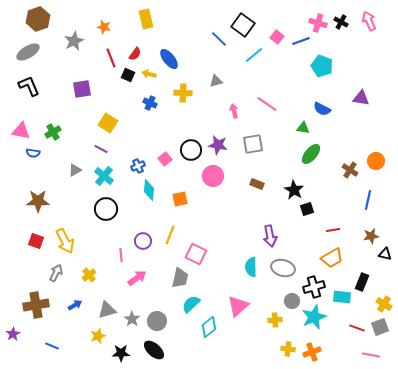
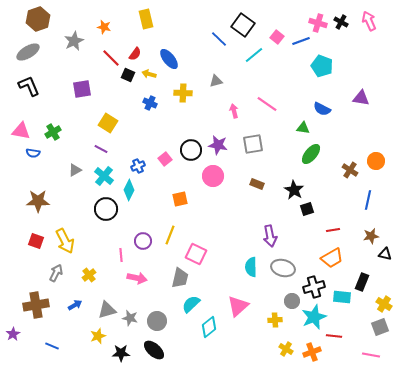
red line at (111, 58): rotated 24 degrees counterclockwise
cyan diamond at (149, 190): moved 20 px left; rotated 20 degrees clockwise
pink arrow at (137, 278): rotated 48 degrees clockwise
gray star at (132, 319): moved 2 px left, 1 px up; rotated 21 degrees counterclockwise
red line at (357, 328): moved 23 px left, 8 px down; rotated 14 degrees counterclockwise
yellow cross at (288, 349): moved 2 px left; rotated 24 degrees clockwise
